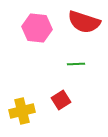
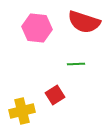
red square: moved 6 px left, 5 px up
